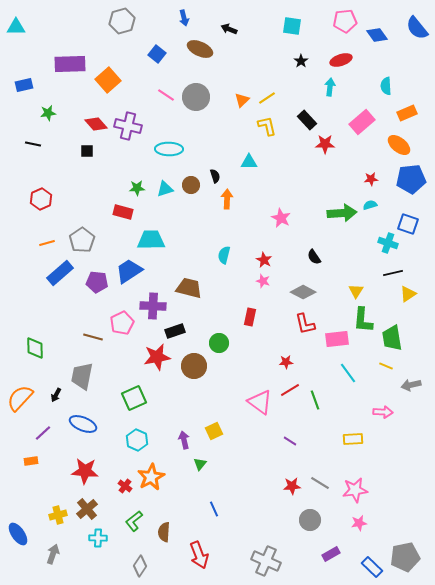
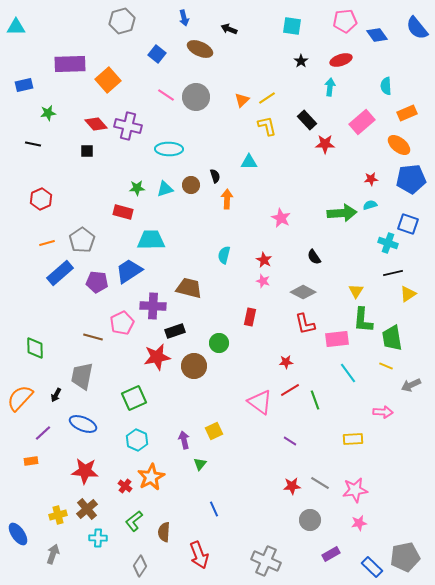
gray arrow at (411, 385): rotated 12 degrees counterclockwise
